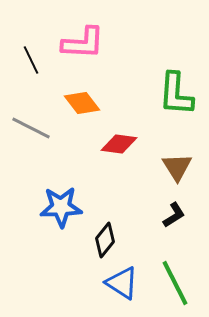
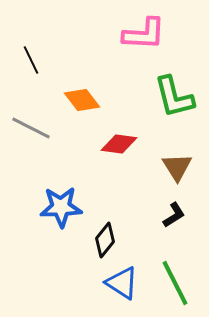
pink L-shape: moved 61 px right, 9 px up
green L-shape: moved 2 px left, 3 px down; rotated 18 degrees counterclockwise
orange diamond: moved 3 px up
